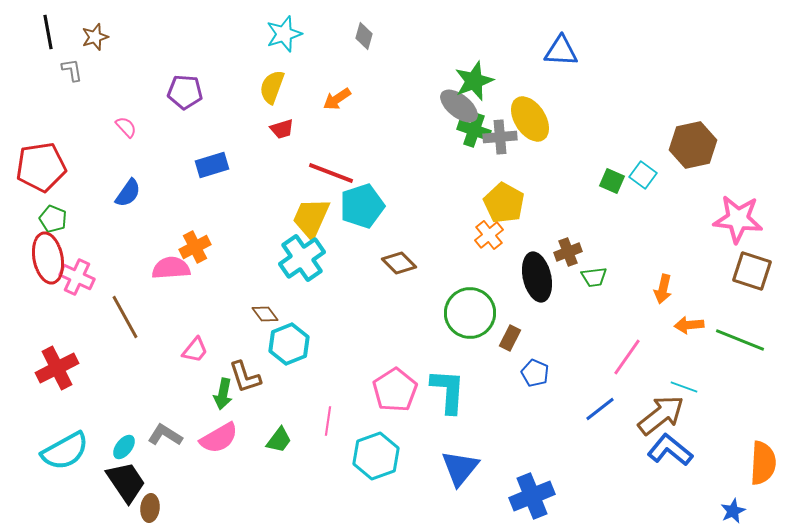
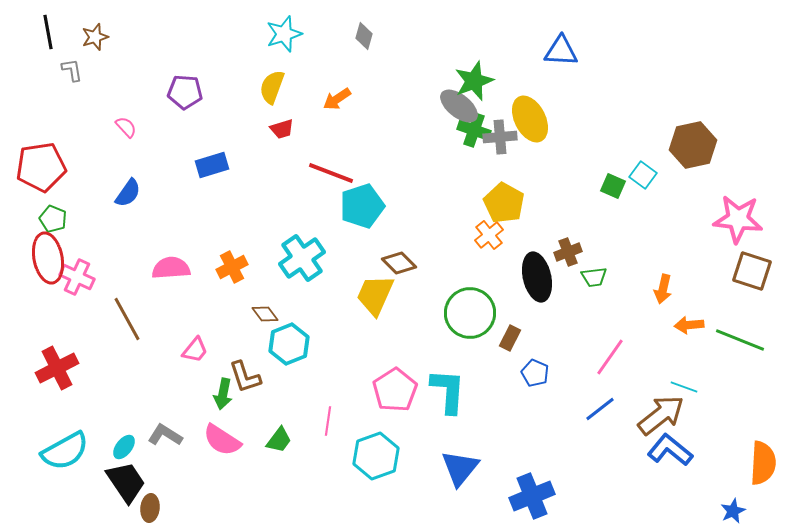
yellow ellipse at (530, 119): rotated 6 degrees clockwise
green square at (612, 181): moved 1 px right, 5 px down
yellow trapezoid at (311, 218): moved 64 px right, 77 px down
orange cross at (195, 247): moved 37 px right, 20 px down
brown line at (125, 317): moved 2 px right, 2 px down
pink line at (627, 357): moved 17 px left
pink semicircle at (219, 438): moved 3 px right, 2 px down; rotated 63 degrees clockwise
